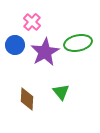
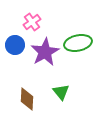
pink cross: rotated 12 degrees clockwise
